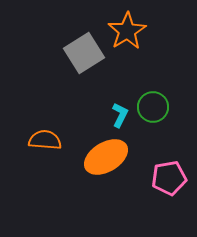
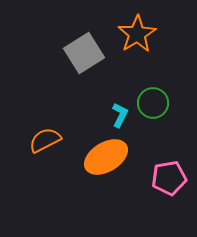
orange star: moved 10 px right, 3 px down
green circle: moved 4 px up
orange semicircle: rotated 32 degrees counterclockwise
